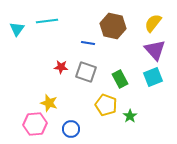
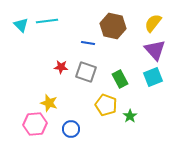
cyan triangle: moved 4 px right, 4 px up; rotated 21 degrees counterclockwise
